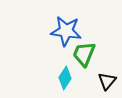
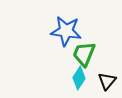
cyan diamond: moved 14 px right
